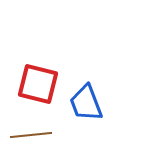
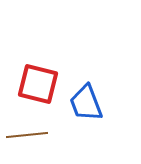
brown line: moved 4 px left
